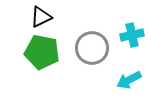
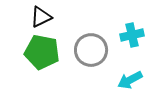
gray circle: moved 1 px left, 2 px down
cyan arrow: moved 1 px right
